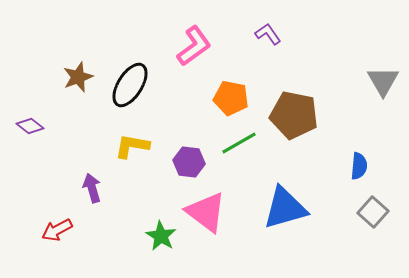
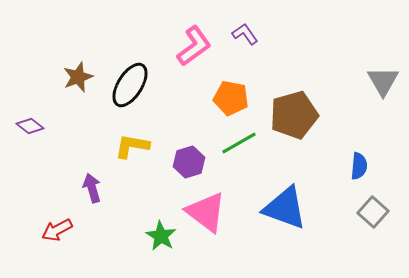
purple L-shape: moved 23 px left
brown pentagon: rotated 27 degrees counterclockwise
purple hexagon: rotated 24 degrees counterclockwise
blue triangle: rotated 36 degrees clockwise
